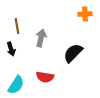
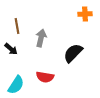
black arrow: rotated 32 degrees counterclockwise
